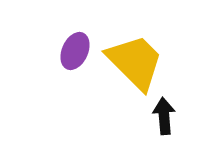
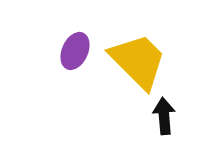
yellow trapezoid: moved 3 px right, 1 px up
